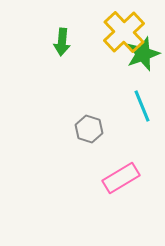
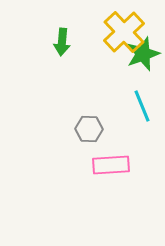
gray hexagon: rotated 16 degrees counterclockwise
pink rectangle: moved 10 px left, 13 px up; rotated 27 degrees clockwise
